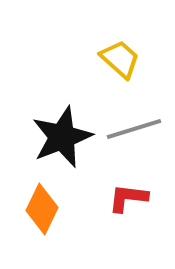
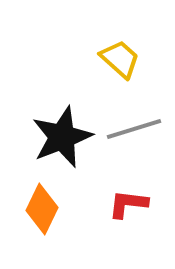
red L-shape: moved 6 px down
